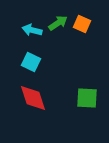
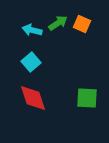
cyan square: rotated 24 degrees clockwise
